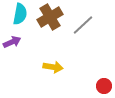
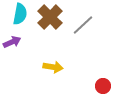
brown cross: rotated 15 degrees counterclockwise
red circle: moved 1 px left
